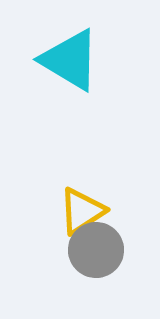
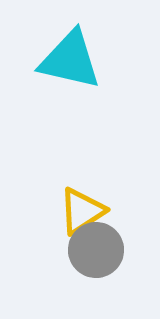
cyan triangle: rotated 18 degrees counterclockwise
